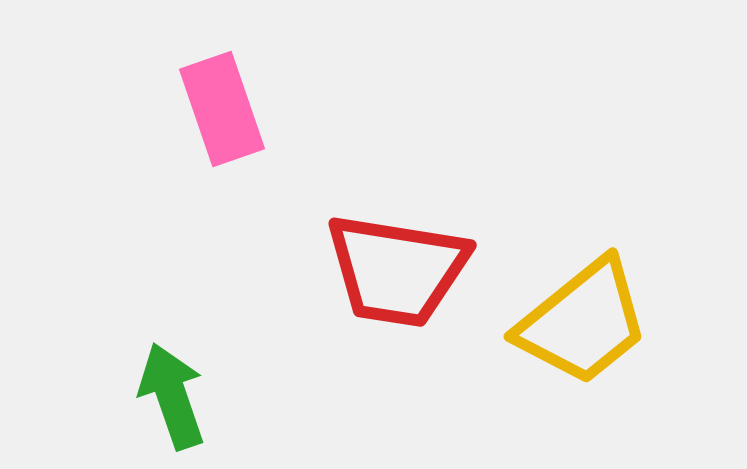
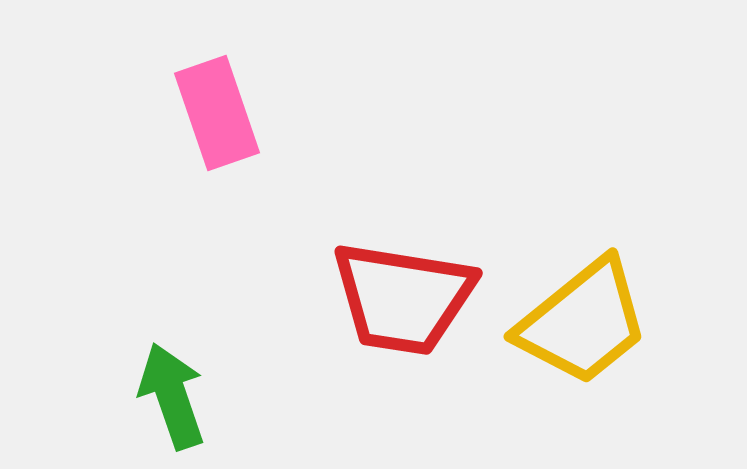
pink rectangle: moved 5 px left, 4 px down
red trapezoid: moved 6 px right, 28 px down
